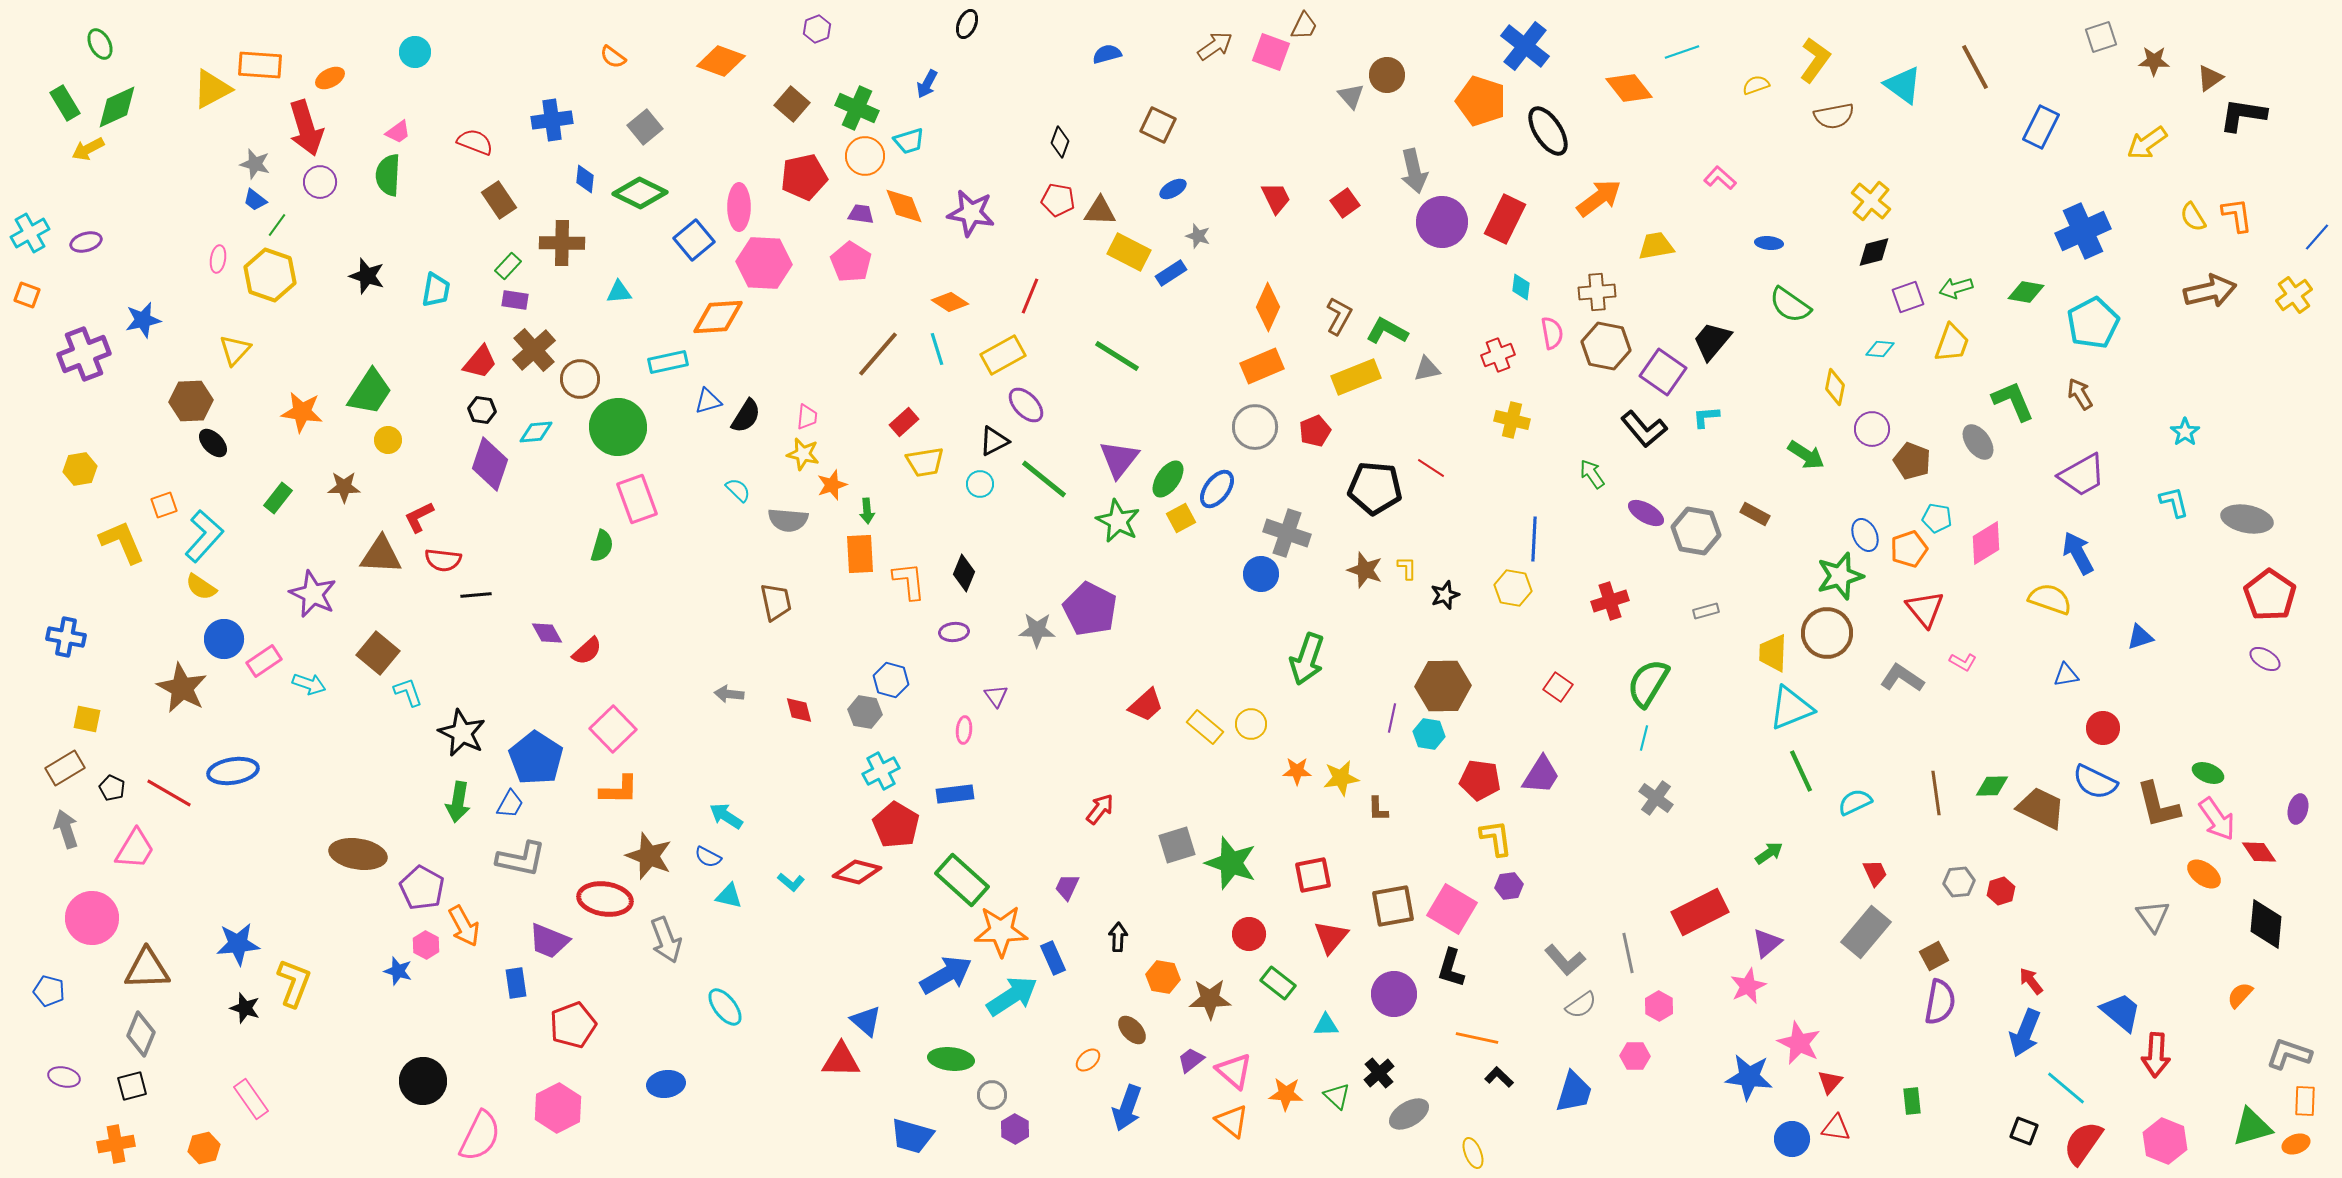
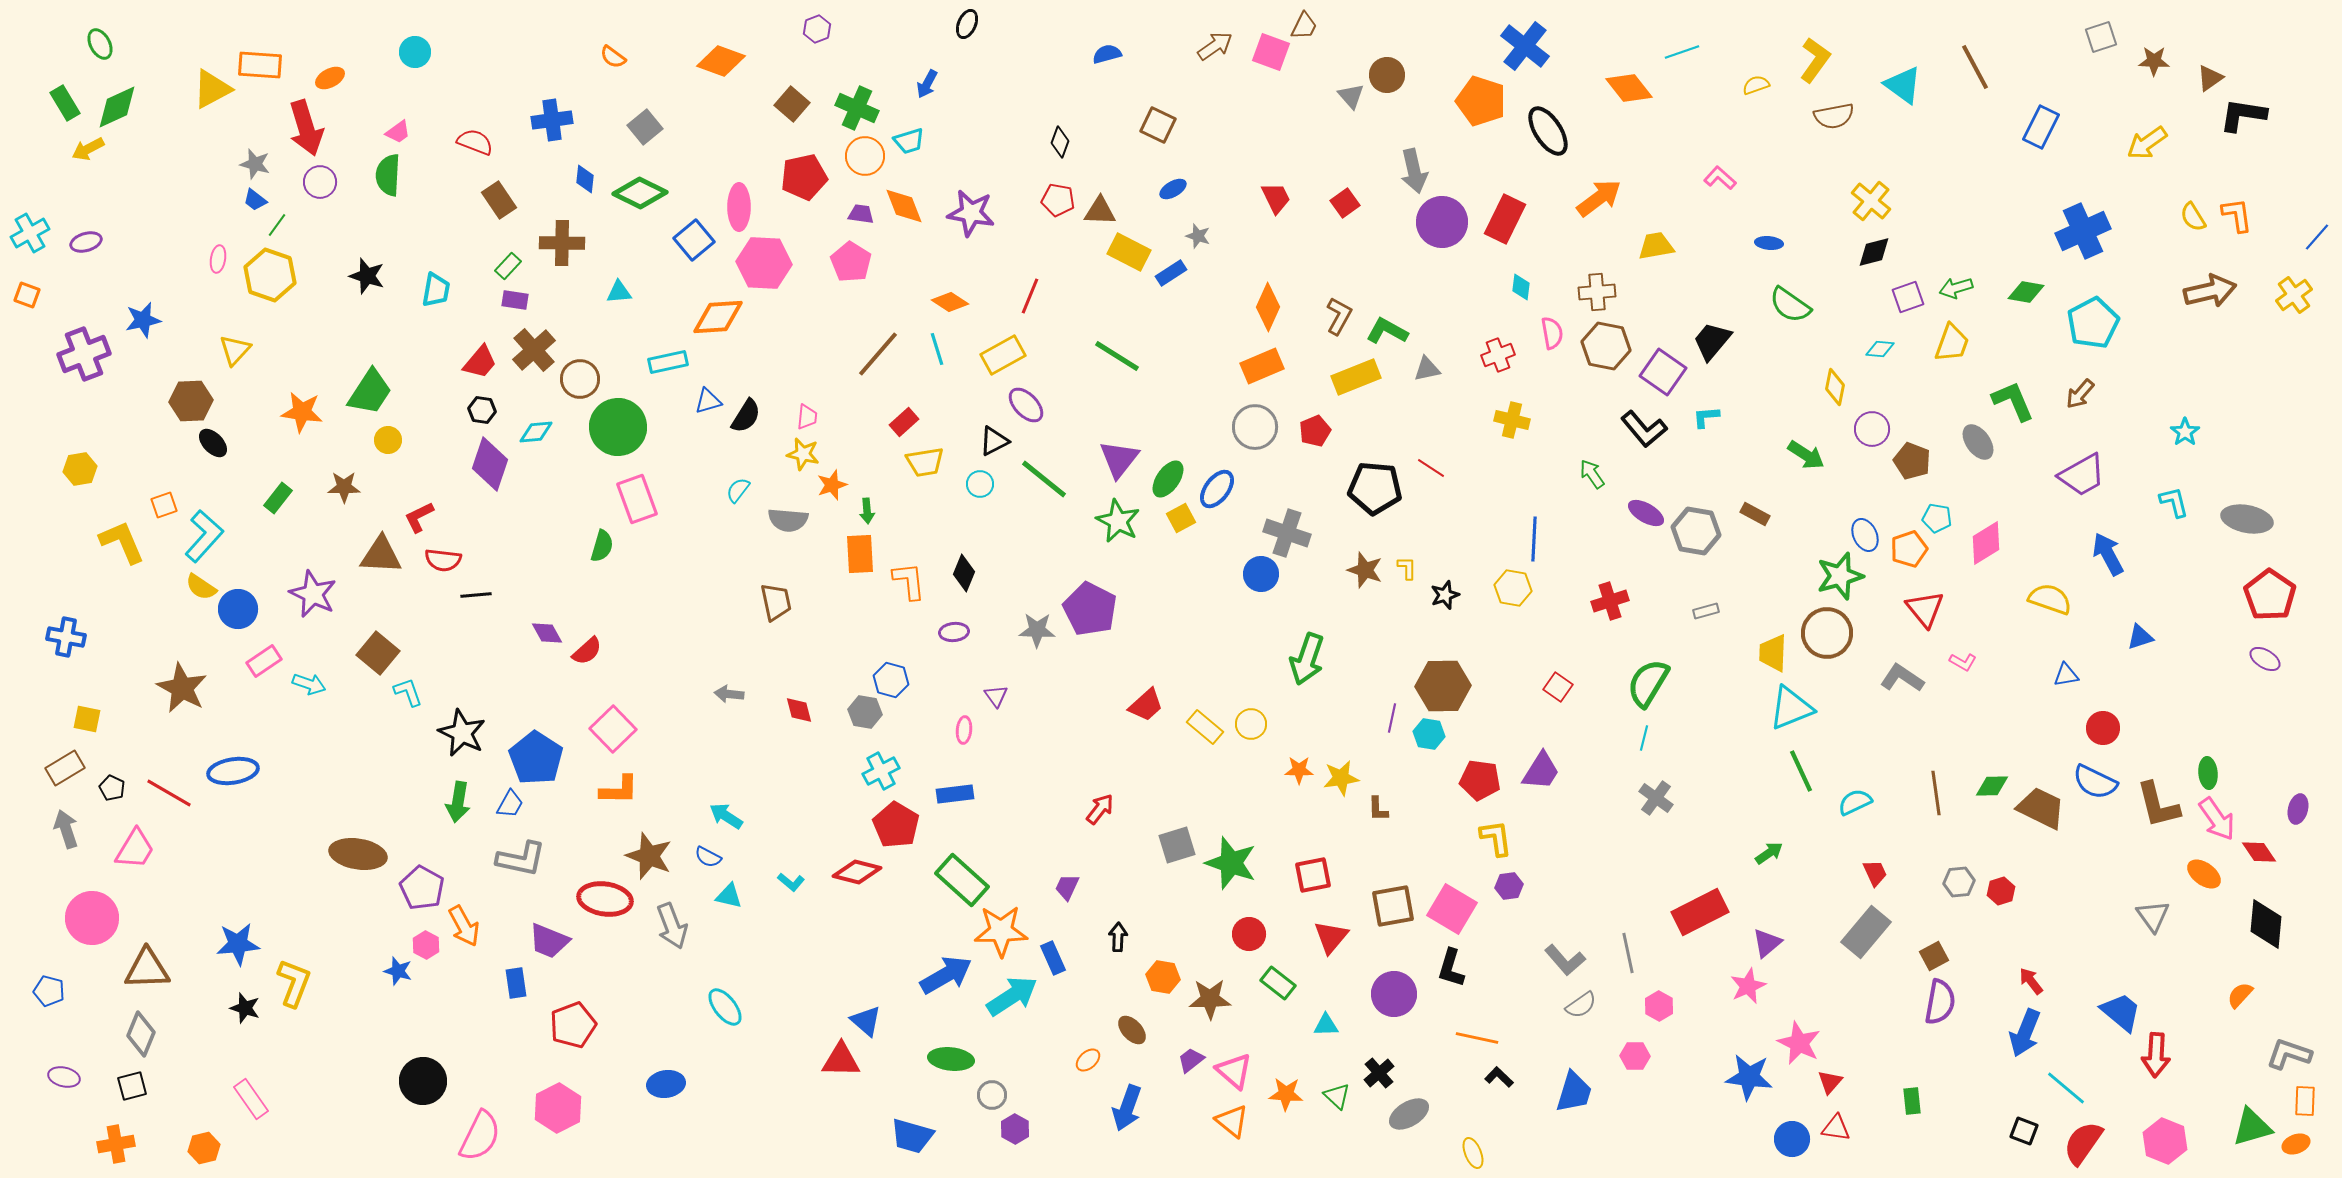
brown arrow at (2080, 394): rotated 108 degrees counterclockwise
cyan semicircle at (738, 490): rotated 96 degrees counterclockwise
blue arrow at (2078, 553): moved 30 px right, 1 px down
blue circle at (224, 639): moved 14 px right, 30 px up
orange star at (1297, 771): moved 2 px right, 1 px up
green ellipse at (2208, 773): rotated 64 degrees clockwise
purple trapezoid at (1541, 775): moved 4 px up
gray arrow at (666, 940): moved 6 px right, 14 px up
